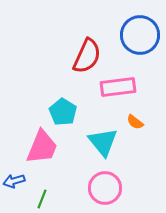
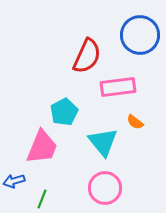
cyan pentagon: moved 1 px right; rotated 12 degrees clockwise
